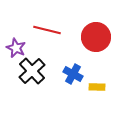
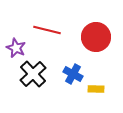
black cross: moved 1 px right, 3 px down
yellow rectangle: moved 1 px left, 2 px down
